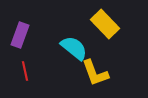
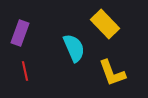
purple rectangle: moved 2 px up
cyan semicircle: rotated 28 degrees clockwise
yellow L-shape: moved 17 px right
